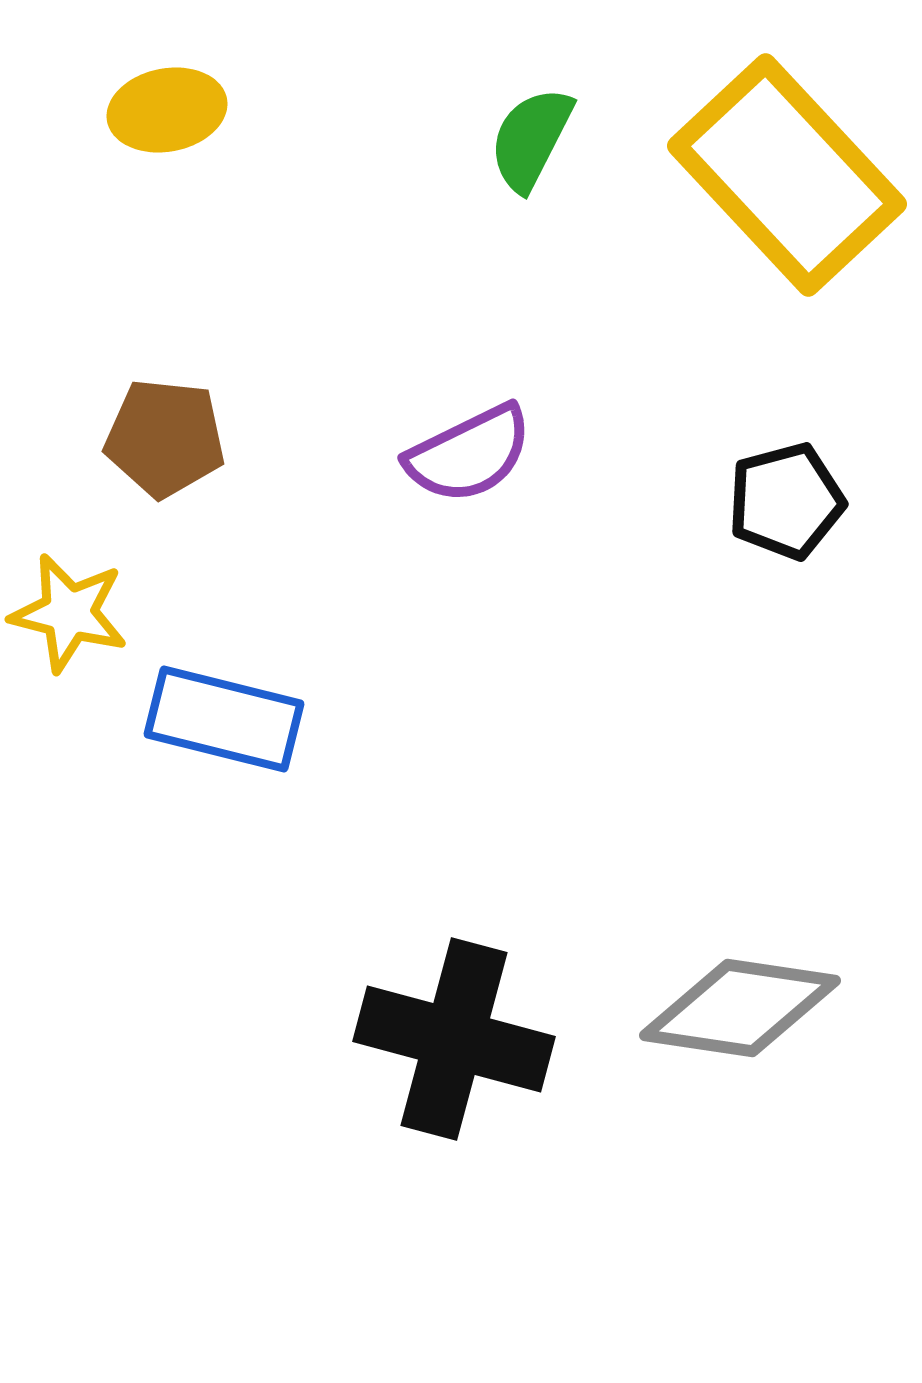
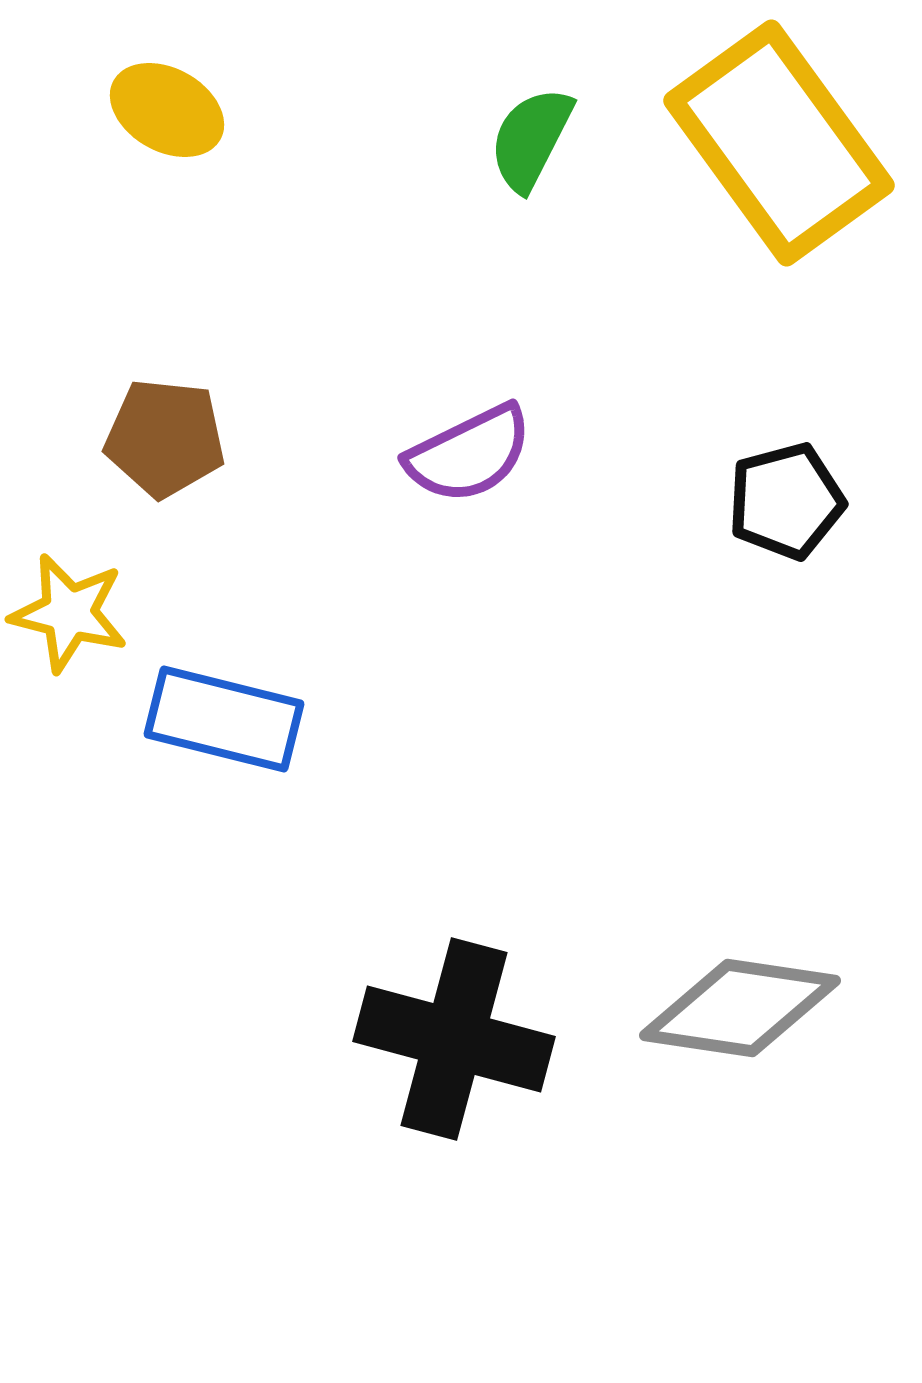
yellow ellipse: rotated 40 degrees clockwise
yellow rectangle: moved 8 px left, 32 px up; rotated 7 degrees clockwise
